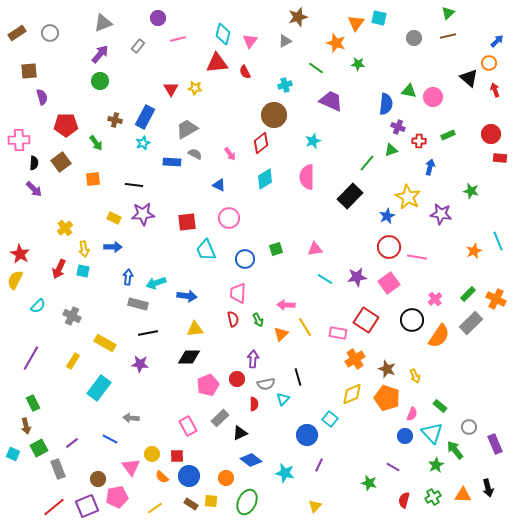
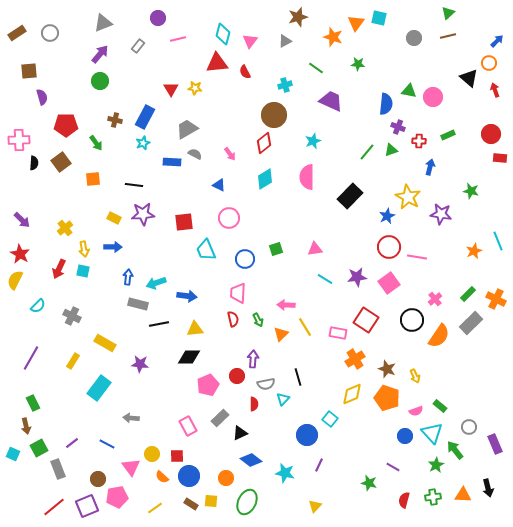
orange star at (336, 43): moved 3 px left, 6 px up
red diamond at (261, 143): moved 3 px right
green line at (367, 163): moved 11 px up
purple arrow at (34, 189): moved 12 px left, 31 px down
red square at (187, 222): moved 3 px left
black line at (148, 333): moved 11 px right, 9 px up
red circle at (237, 379): moved 3 px up
pink semicircle at (412, 414): moved 4 px right, 3 px up; rotated 48 degrees clockwise
blue line at (110, 439): moved 3 px left, 5 px down
green cross at (433, 497): rotated 21 degrees clockwise
